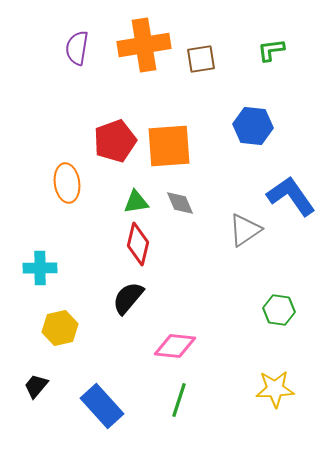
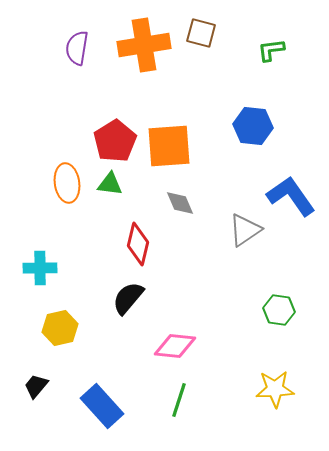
brown square: moved 26 px up; rotated 24 degrees clockwise
red pentagon: rotated 12 degrees counterclockwise
green triangle: moved 26 px left, 18 px up; rotated 16 degrees clockwise
